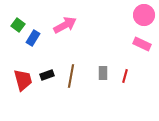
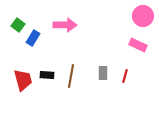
pink circle: moved 1 px left, 1 px down
pink arrow: rotated 30 degrees clockwise
pink rectangle: moved 4 px left, 1 px down
black rectangle: rotated 24 degrees clockwise
